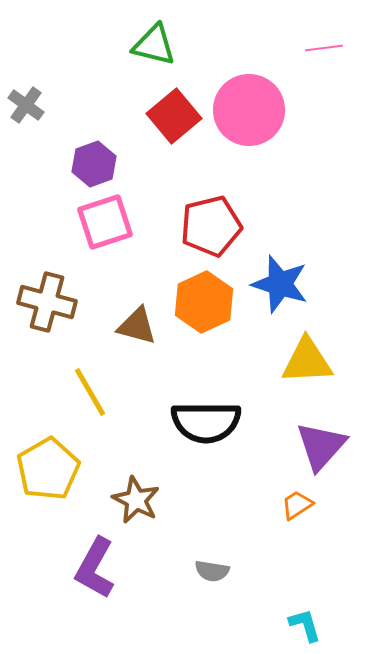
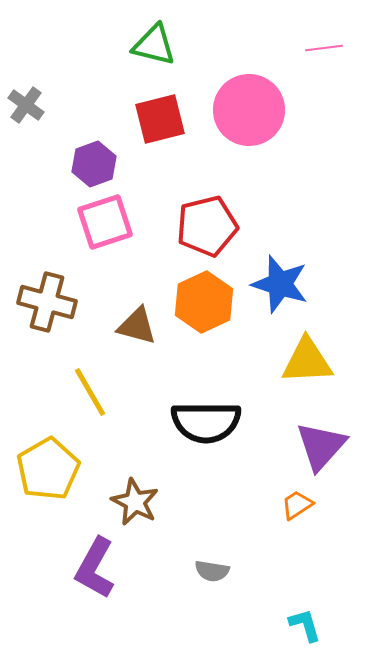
red square: moved 14 px left, 3 px down; rotated 26 degrees clockwise
red pentagon: moved 4 px left
brown star: moved 1 px left, 2 px down
